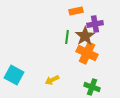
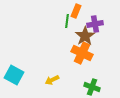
orange rectangle: rotated 56 degrees counterclockwise
green line: moved 16 px up
orange cross: moved 5 px left
